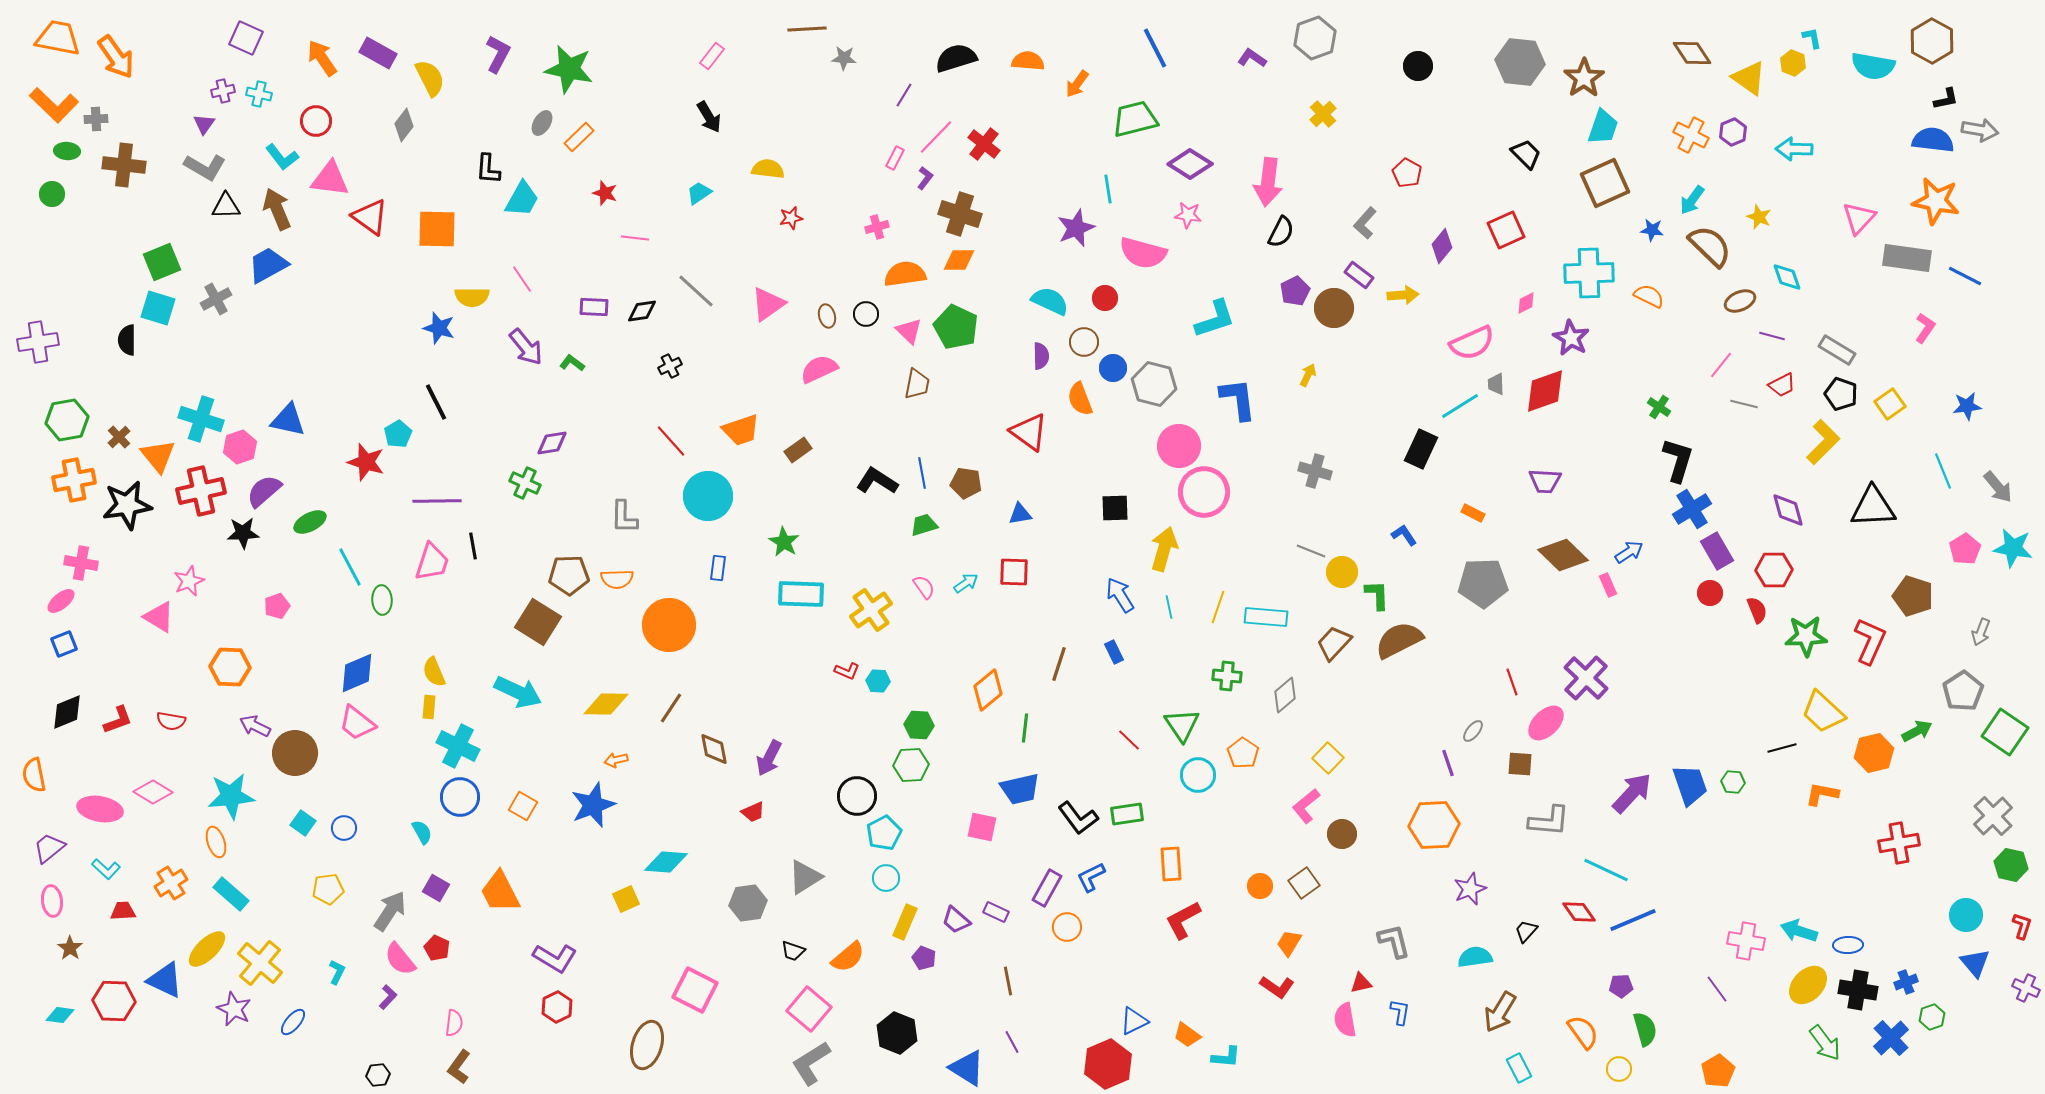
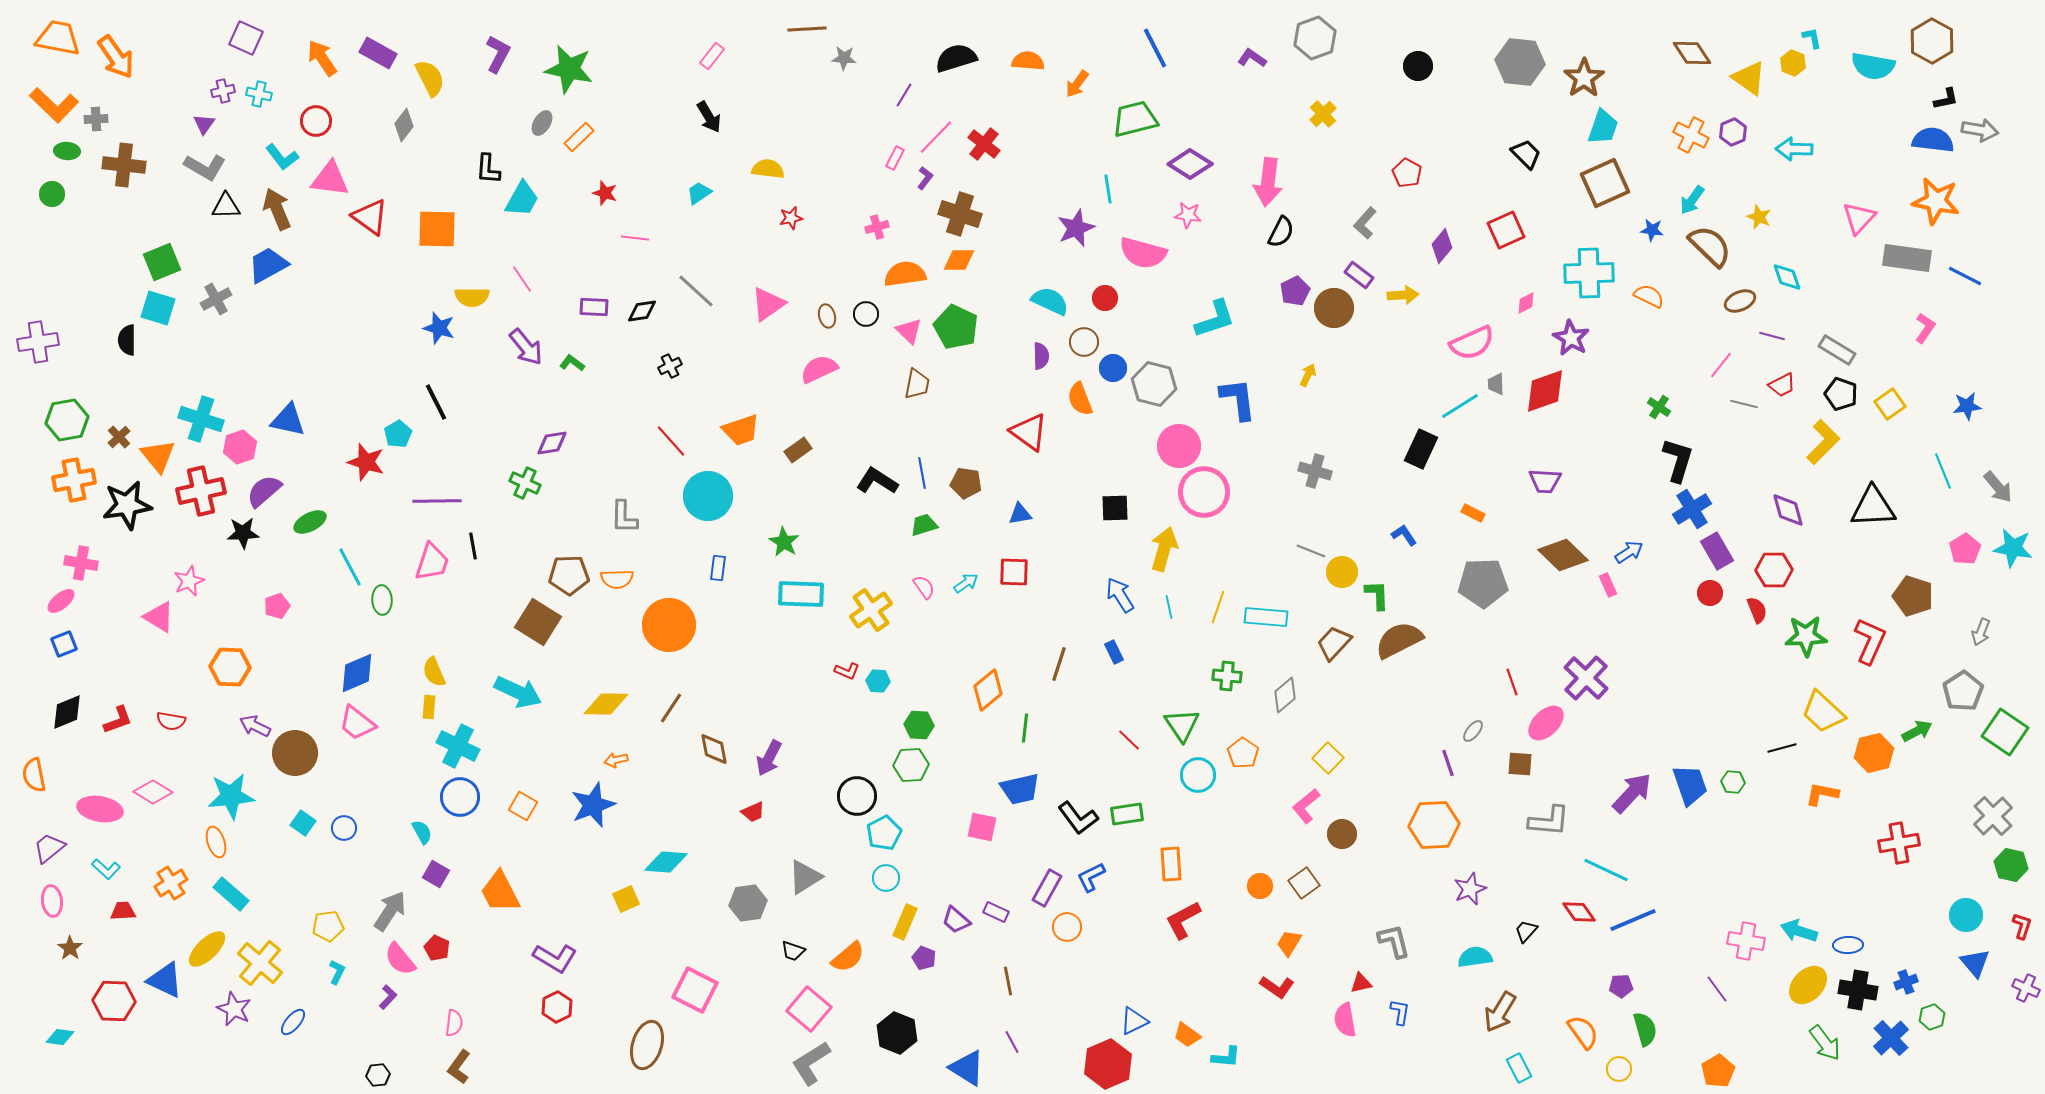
purple square at (436, 888): moved 14 px up
yellow pentagon at (328, 889): moved 37 px down
cyan diamond at (60, 1015): moved 22 px down
